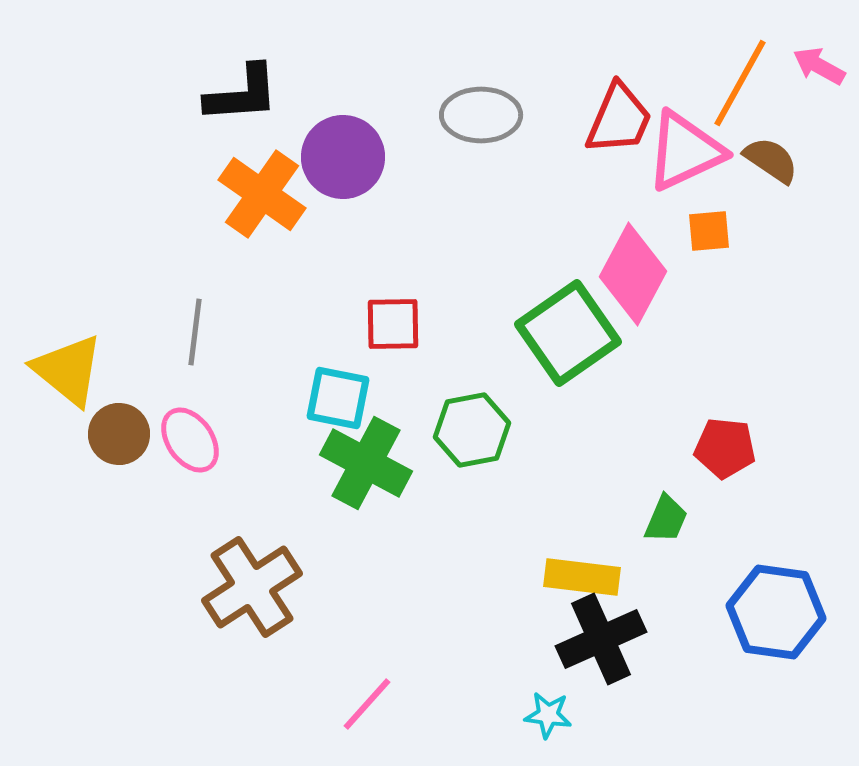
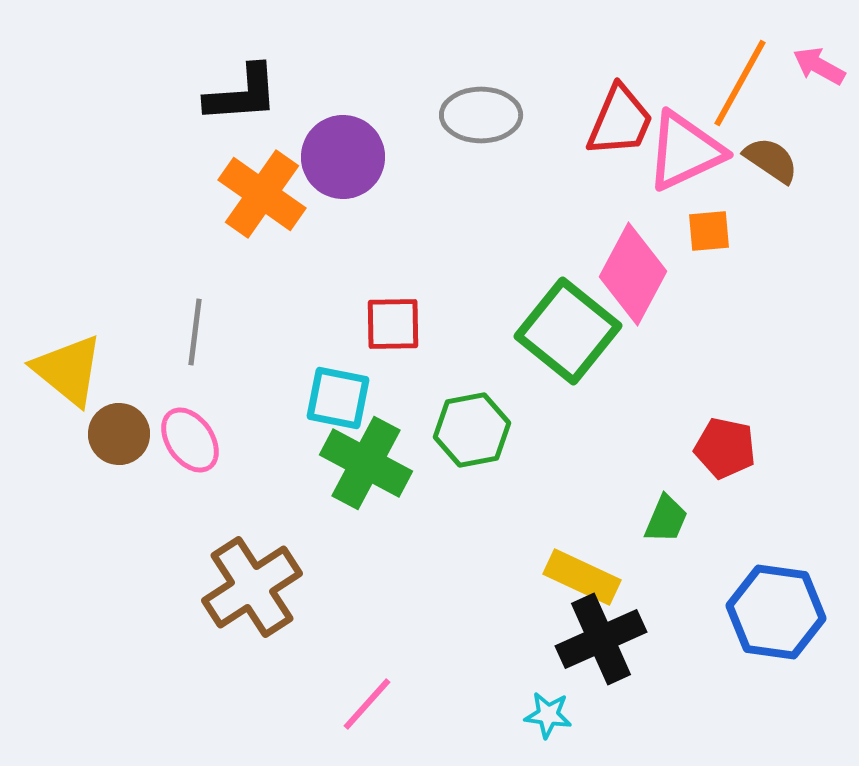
red trapezoid: moved 1 px right, 2 px down
green square: moved 2 px up; rotated 16 degrees counterclockwise
red pentagon: rotated 6 degrees clockwise
yellow rectangle: rotated 18 degrees clockwise
